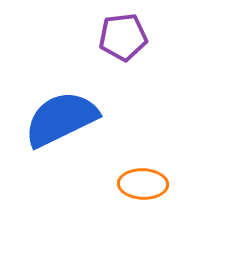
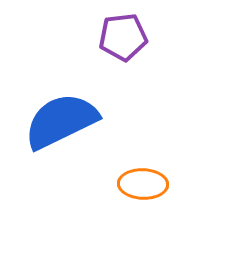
blue semicircle: moved 2 px down
